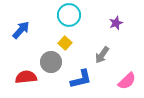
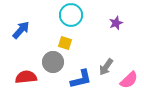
cyan circle: moved 2 px right
yellow square: rotated 24 degrees counterclockwise
gray arrow: moved 4 px right, 12 px down
gray circle: moved 2 px right
pink semicircle: moved 2 px right, 1 px up
